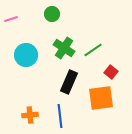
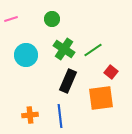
green circle: moved 5 px down
green cross: moved 1 px down
black rectangle: moved 1 px left, 1 px up
